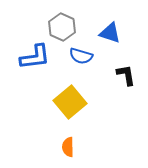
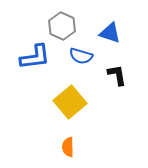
gray hexagon: moved 1 px up
black L-shape: moved 9 px left
